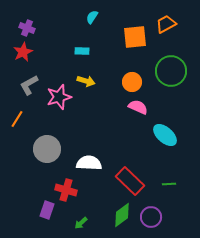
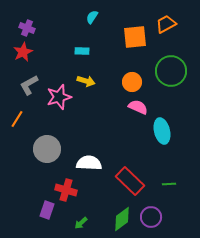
cyan ellipse: moved 3 px left, 4 px up; rotated 35 degrees clockwise
green diamond: moved 4 px down
